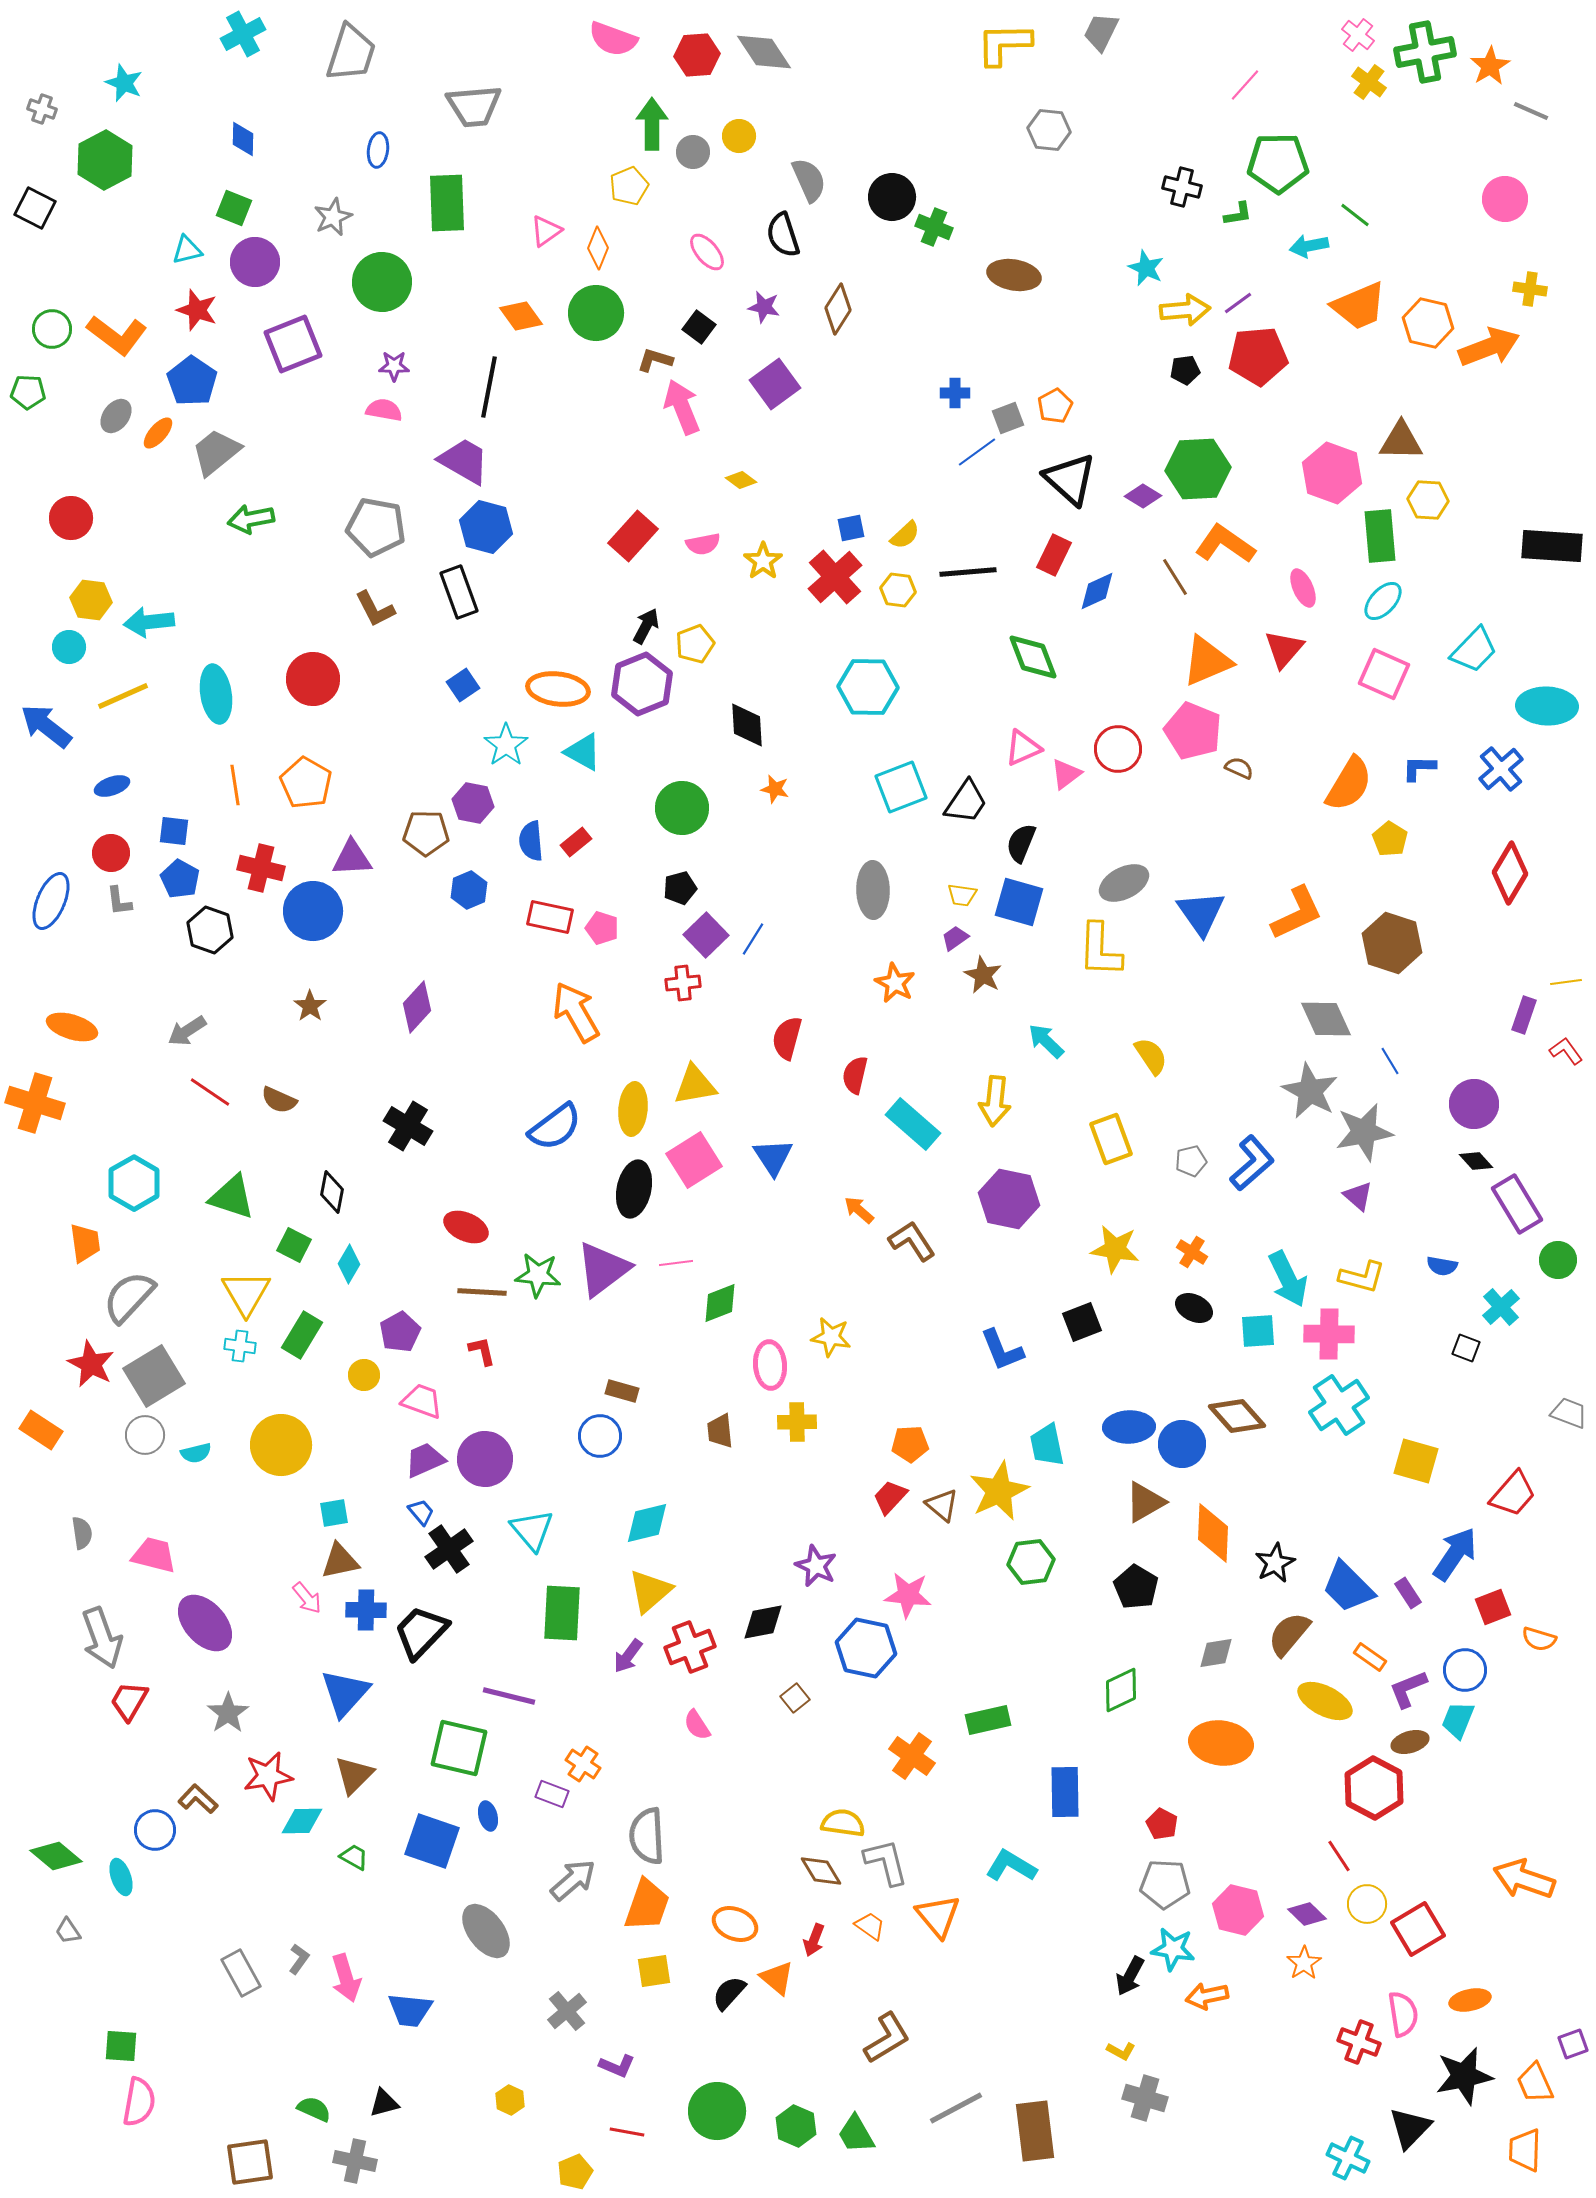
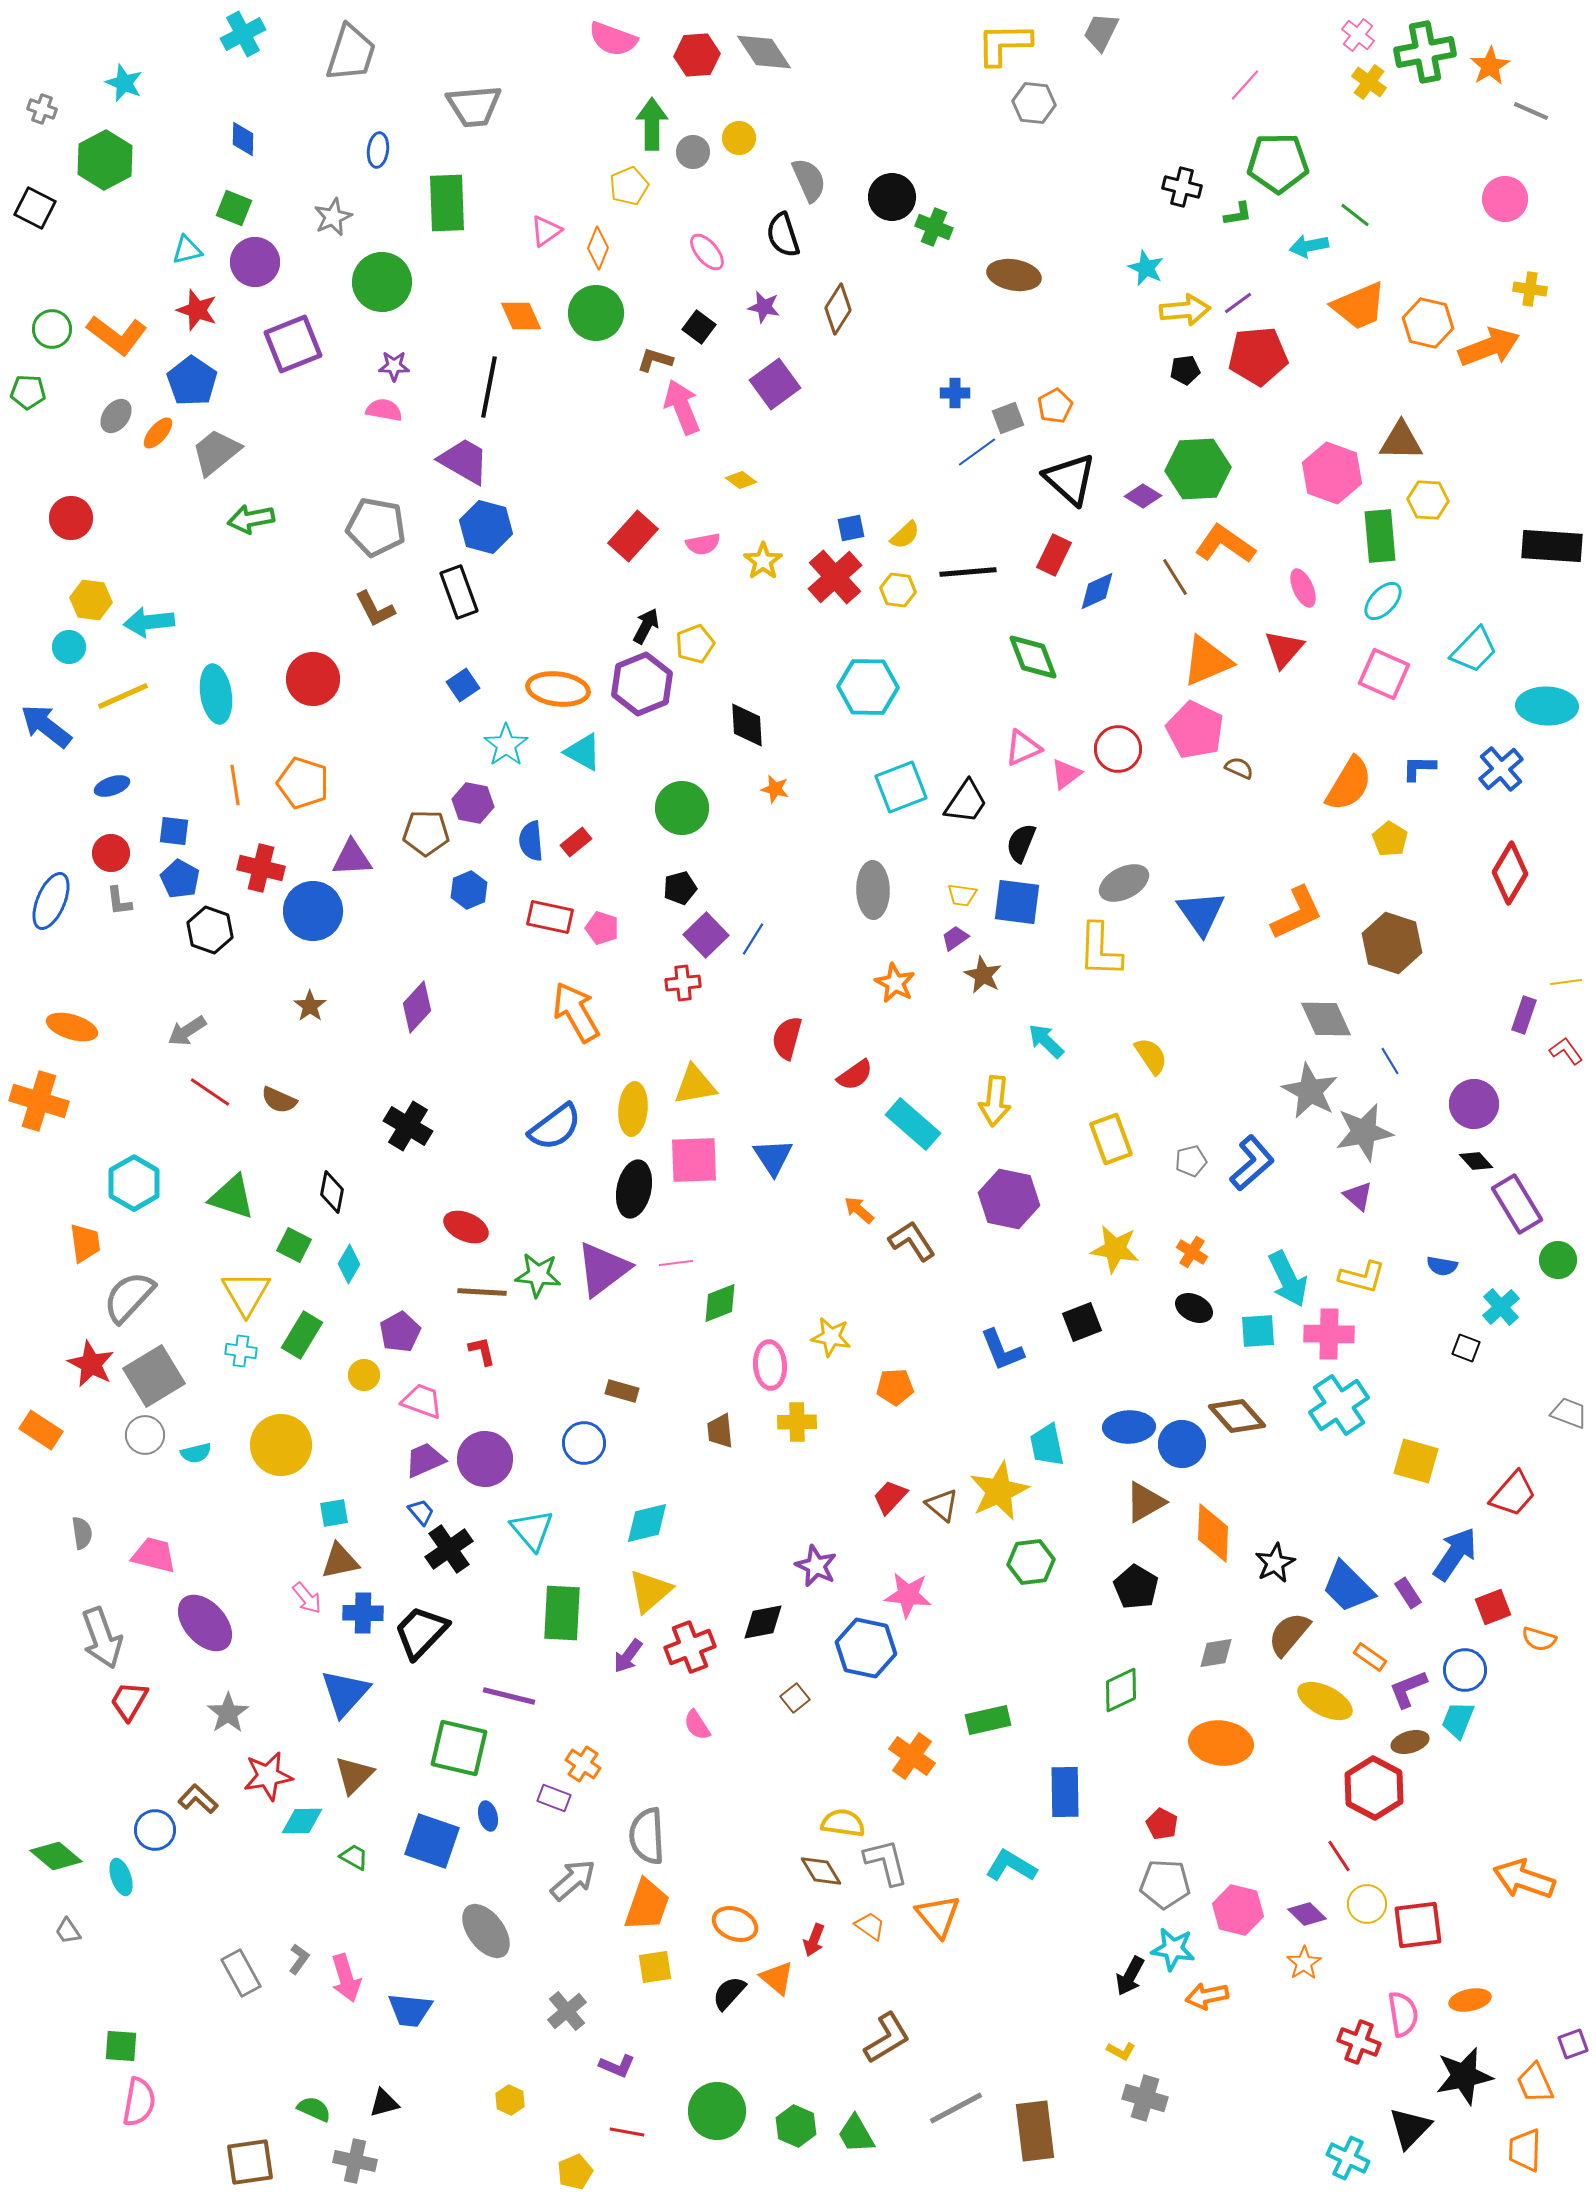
gray hexagon at (1049, 130): moved 15 px left, 27 px up
yellow circle at (739, 136): moved 2 px down
orange diamond at (521, 316): rotated 12 degrees clockwise
pink pentagon at (1193, 731): moved 2 px right, 1 px up; rotated 4 degrees clockwise
orange pentagon at (306, 783): moved 3 px left; rotated 12 degrees counterclockwise
blue square at (1019, 902): moved 2 px left; rotated 9 degrees counterclockwise
red semicircle at (855, 1075): rotated 138 degrees counterclockwise
orange cross at (35, 1103): moved 4 px right, 2 px up
pink square at (694, 1160): rotated 30 degrees clockwise
cyan cross at (240, 1346): moved 1 px right, 5 px down
blue circle at (600, 1436): moved 16 px left, 7 px down
orange pentagon at (910, 1444): moved 15 px left, 57 px up
blue cross at (366, 1610): moved 3 px left, 3 px down
purple rectangle at (552, 1794): moved 2 px right, 4 px down
red square at (1418, 1929): moved 4 px up; rotated 24 degrees clockwise
yellow square at (654, 1971): moved 1 px right, 4 px up
